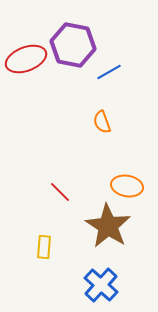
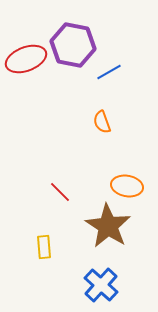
yellow rectangle: rotated 10 degrees counterclockwise
